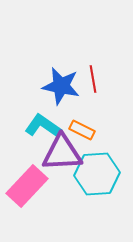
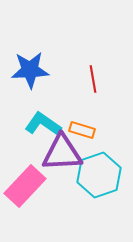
blue star: moved 31 px left, 16 px up; rotated 15 degrees counterclockwise
cyan L-shape: moved 2 px up
orange rectangle: rotated 10 degrees counterclockwise
cyan hexagon: moved 2 px right, 1 px down; rotated 15 degrees counterclockwise
pink rectangle: moved 2 px left
